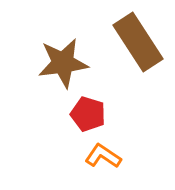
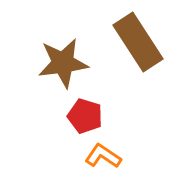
red pentagon: moved 3 px left, 2 px down
